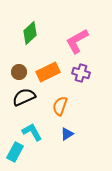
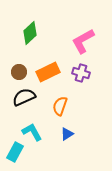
pink L-shape: moved 6 px right
